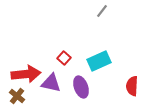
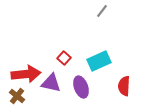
red semicircle: moved 8 px left
